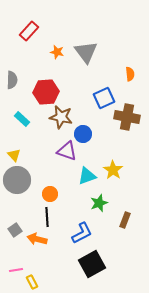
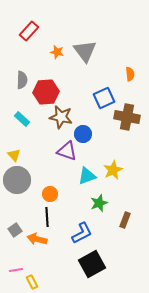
gray triangle: moved 1 px left, 1 px up
gray semicircle: moved 10 px right
yellow star: rotated 12 degrees clockwise
